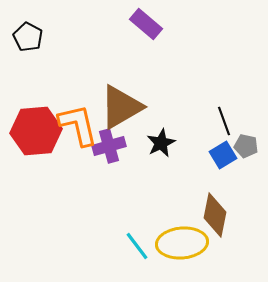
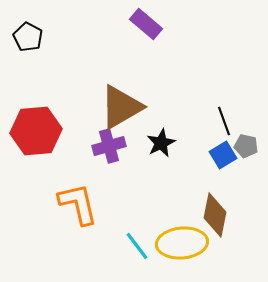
orange L-shape: moved 79 px down
